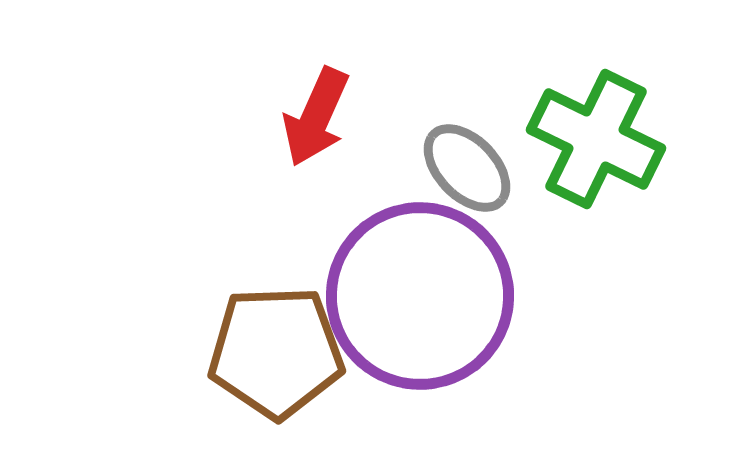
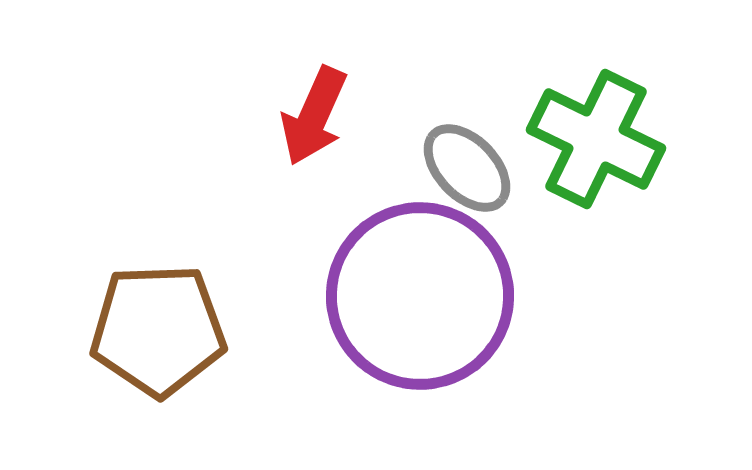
red arrow: moved 2 px left, 1 px up
brown pentagon: moved 118 px left, 22 px up
